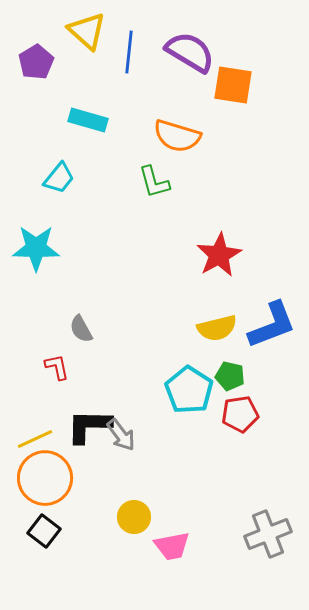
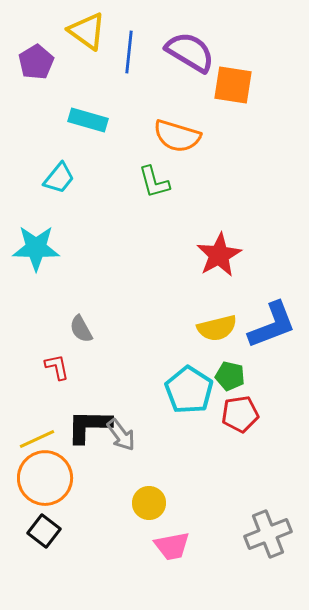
yellow triangle: rotated 6 degrees counterclockwise
yellow line: moved 2 px right
yellow circle: moved 15 px right, 14 px up
